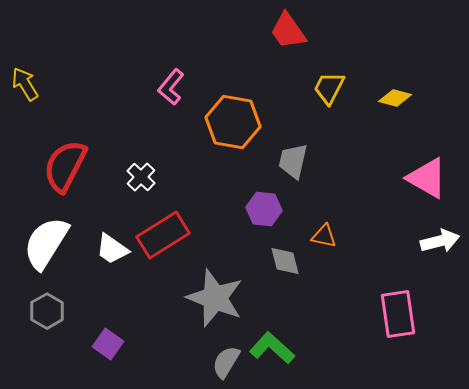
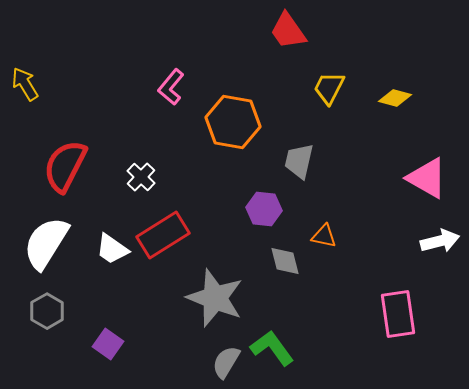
gray trapezoid: moved 6 px right
green L-shape: rotated 12 degrees clockwise
